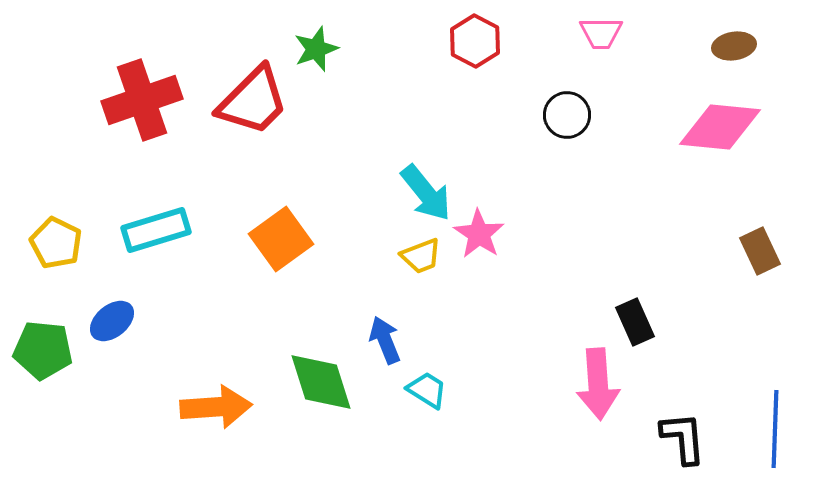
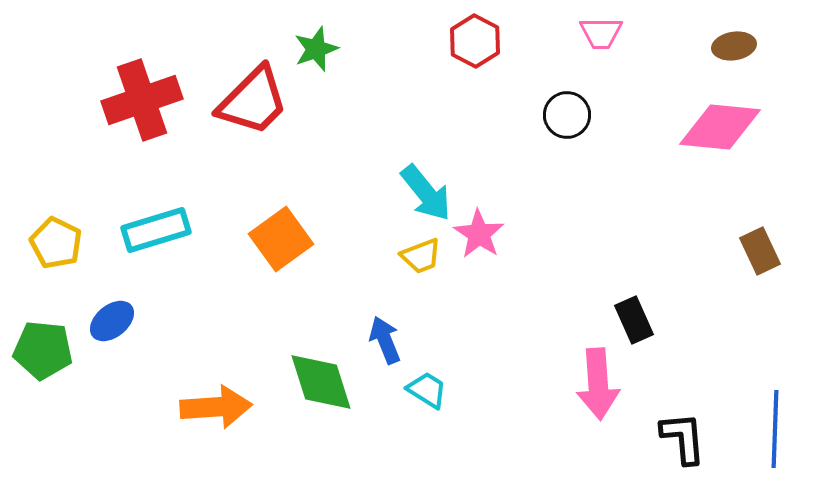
black rectangle: moved 1 px left, 2 px up
